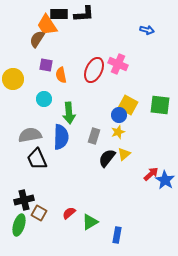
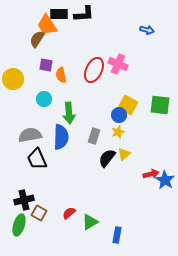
red arrow: rotated 28 degrees clockwise
